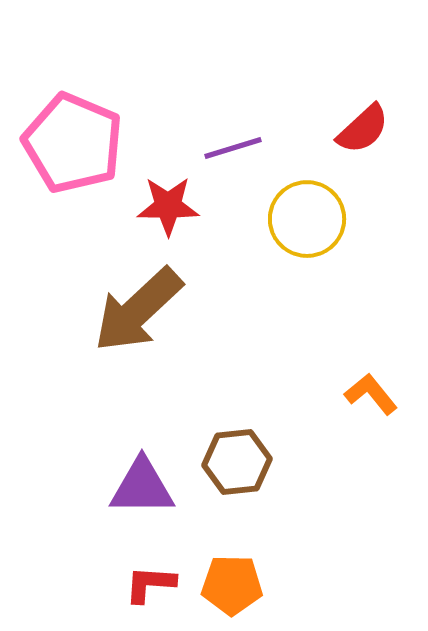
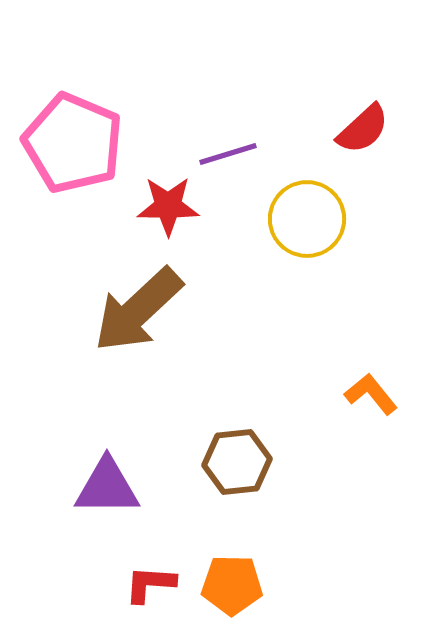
purple line: moved 5 px left, 6 px down
purple triangle: moved 35 px left
